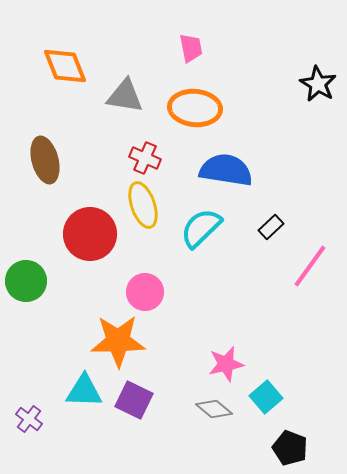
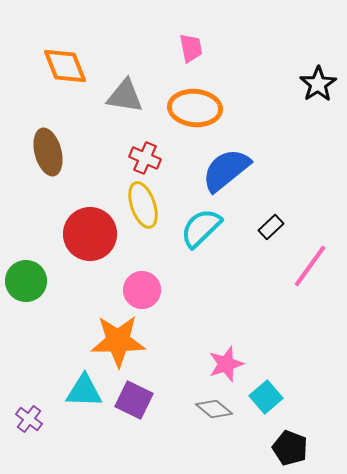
black star: rotated 9 degrees clockwise
brown ellipse: moved 3 px right, 8 px up
blue semicircle: rotated 48 degrees counterclockwise
pink circle: moved 3 px left, 2 px up
pink star: rotated 6 degrees counterclockwise
